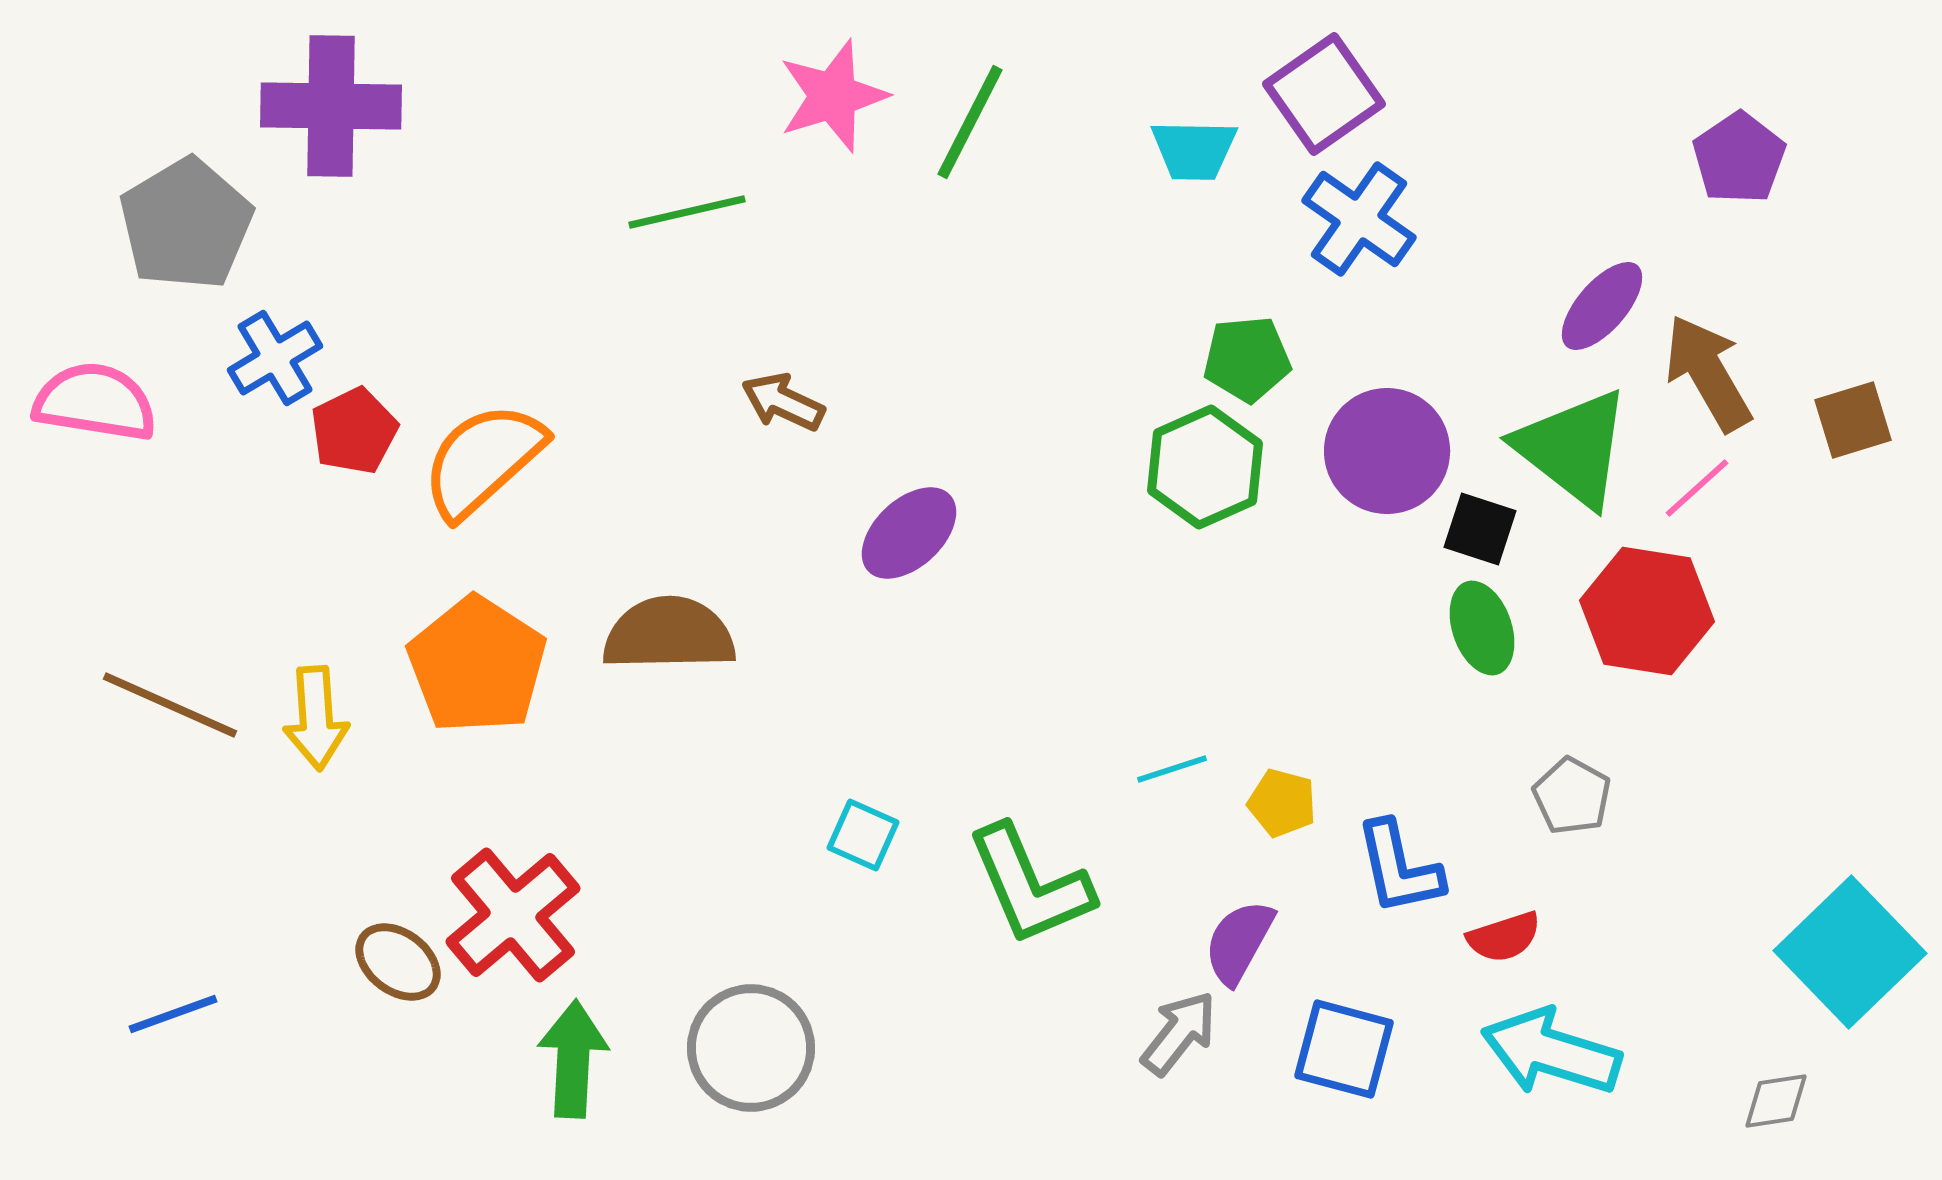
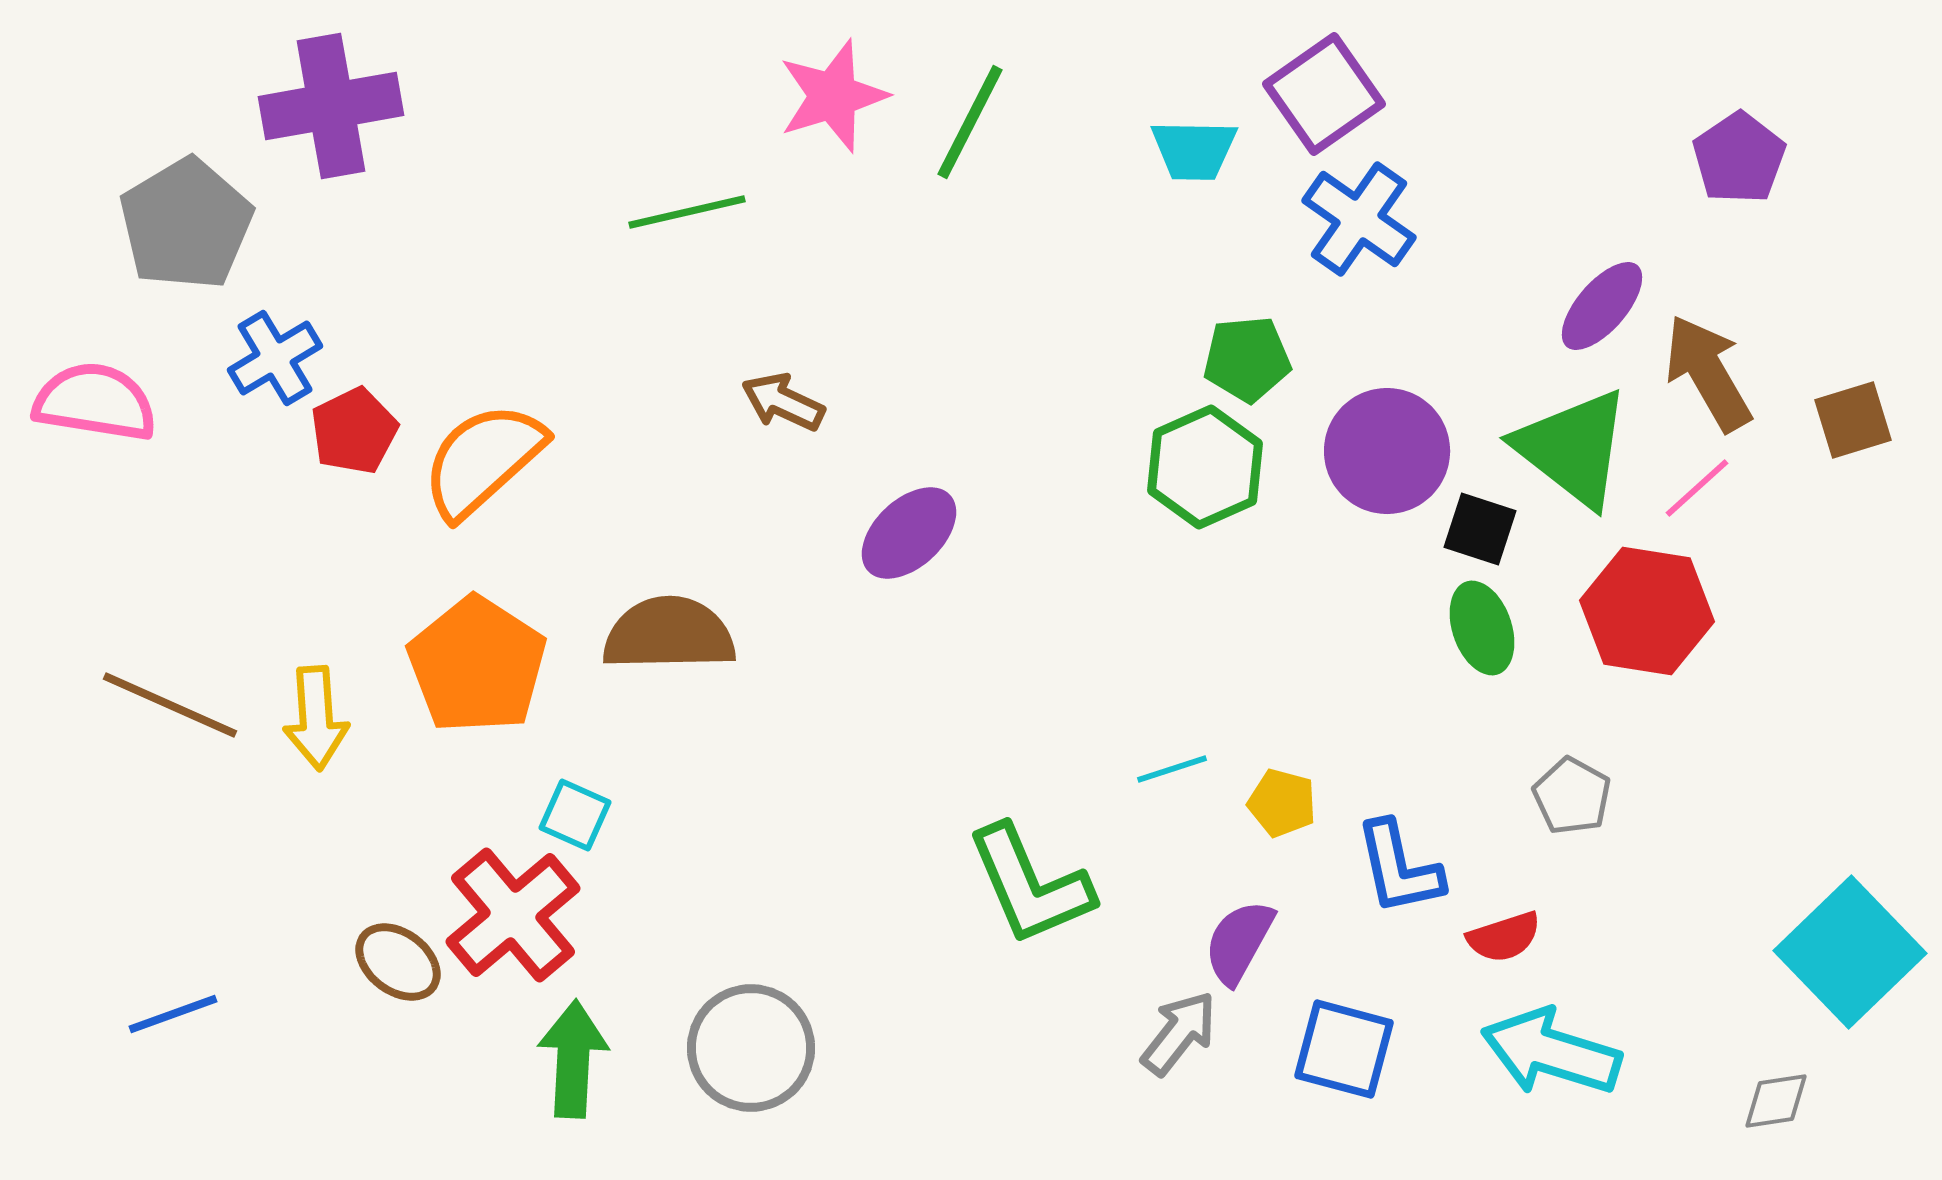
purple cross at (331, 106): rotated 11 degrees counterclockwise
cyan square at (863, 835): moved 288 px left, 20 px up
